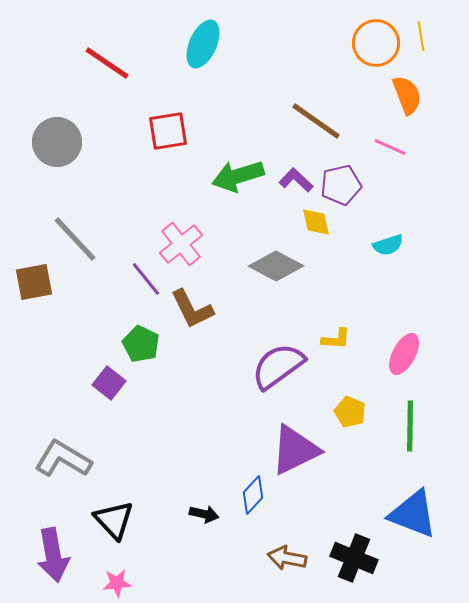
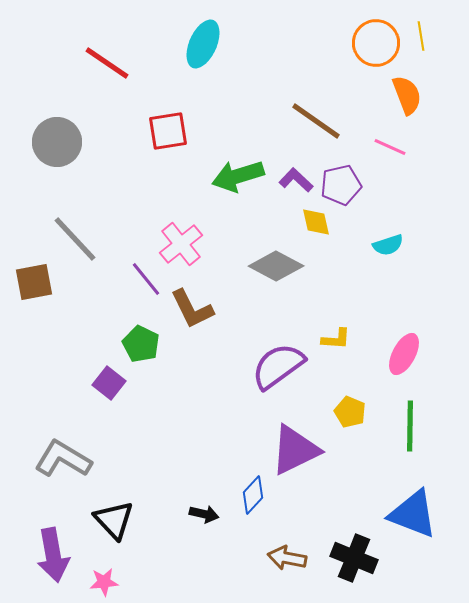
pink star: moved 13 px left, 1 px up
